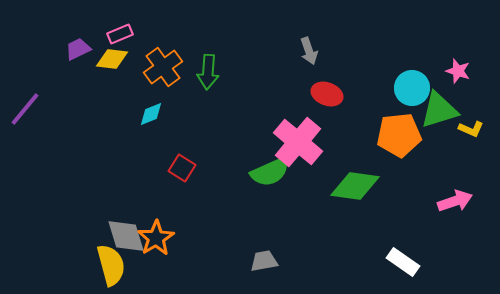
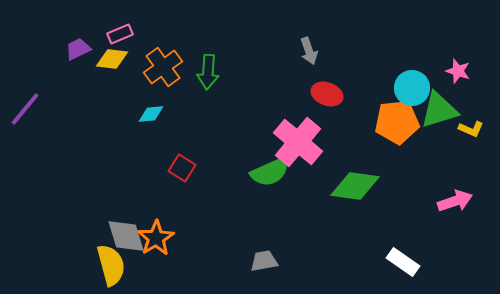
cyan diamond: rotated 16 degrees clockwise
orange pentagon: moved 2 px left, 13 px up
